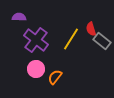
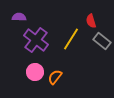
red semicircle: moved 8 px up
pink circle: moved 1 px left, 3 px down
